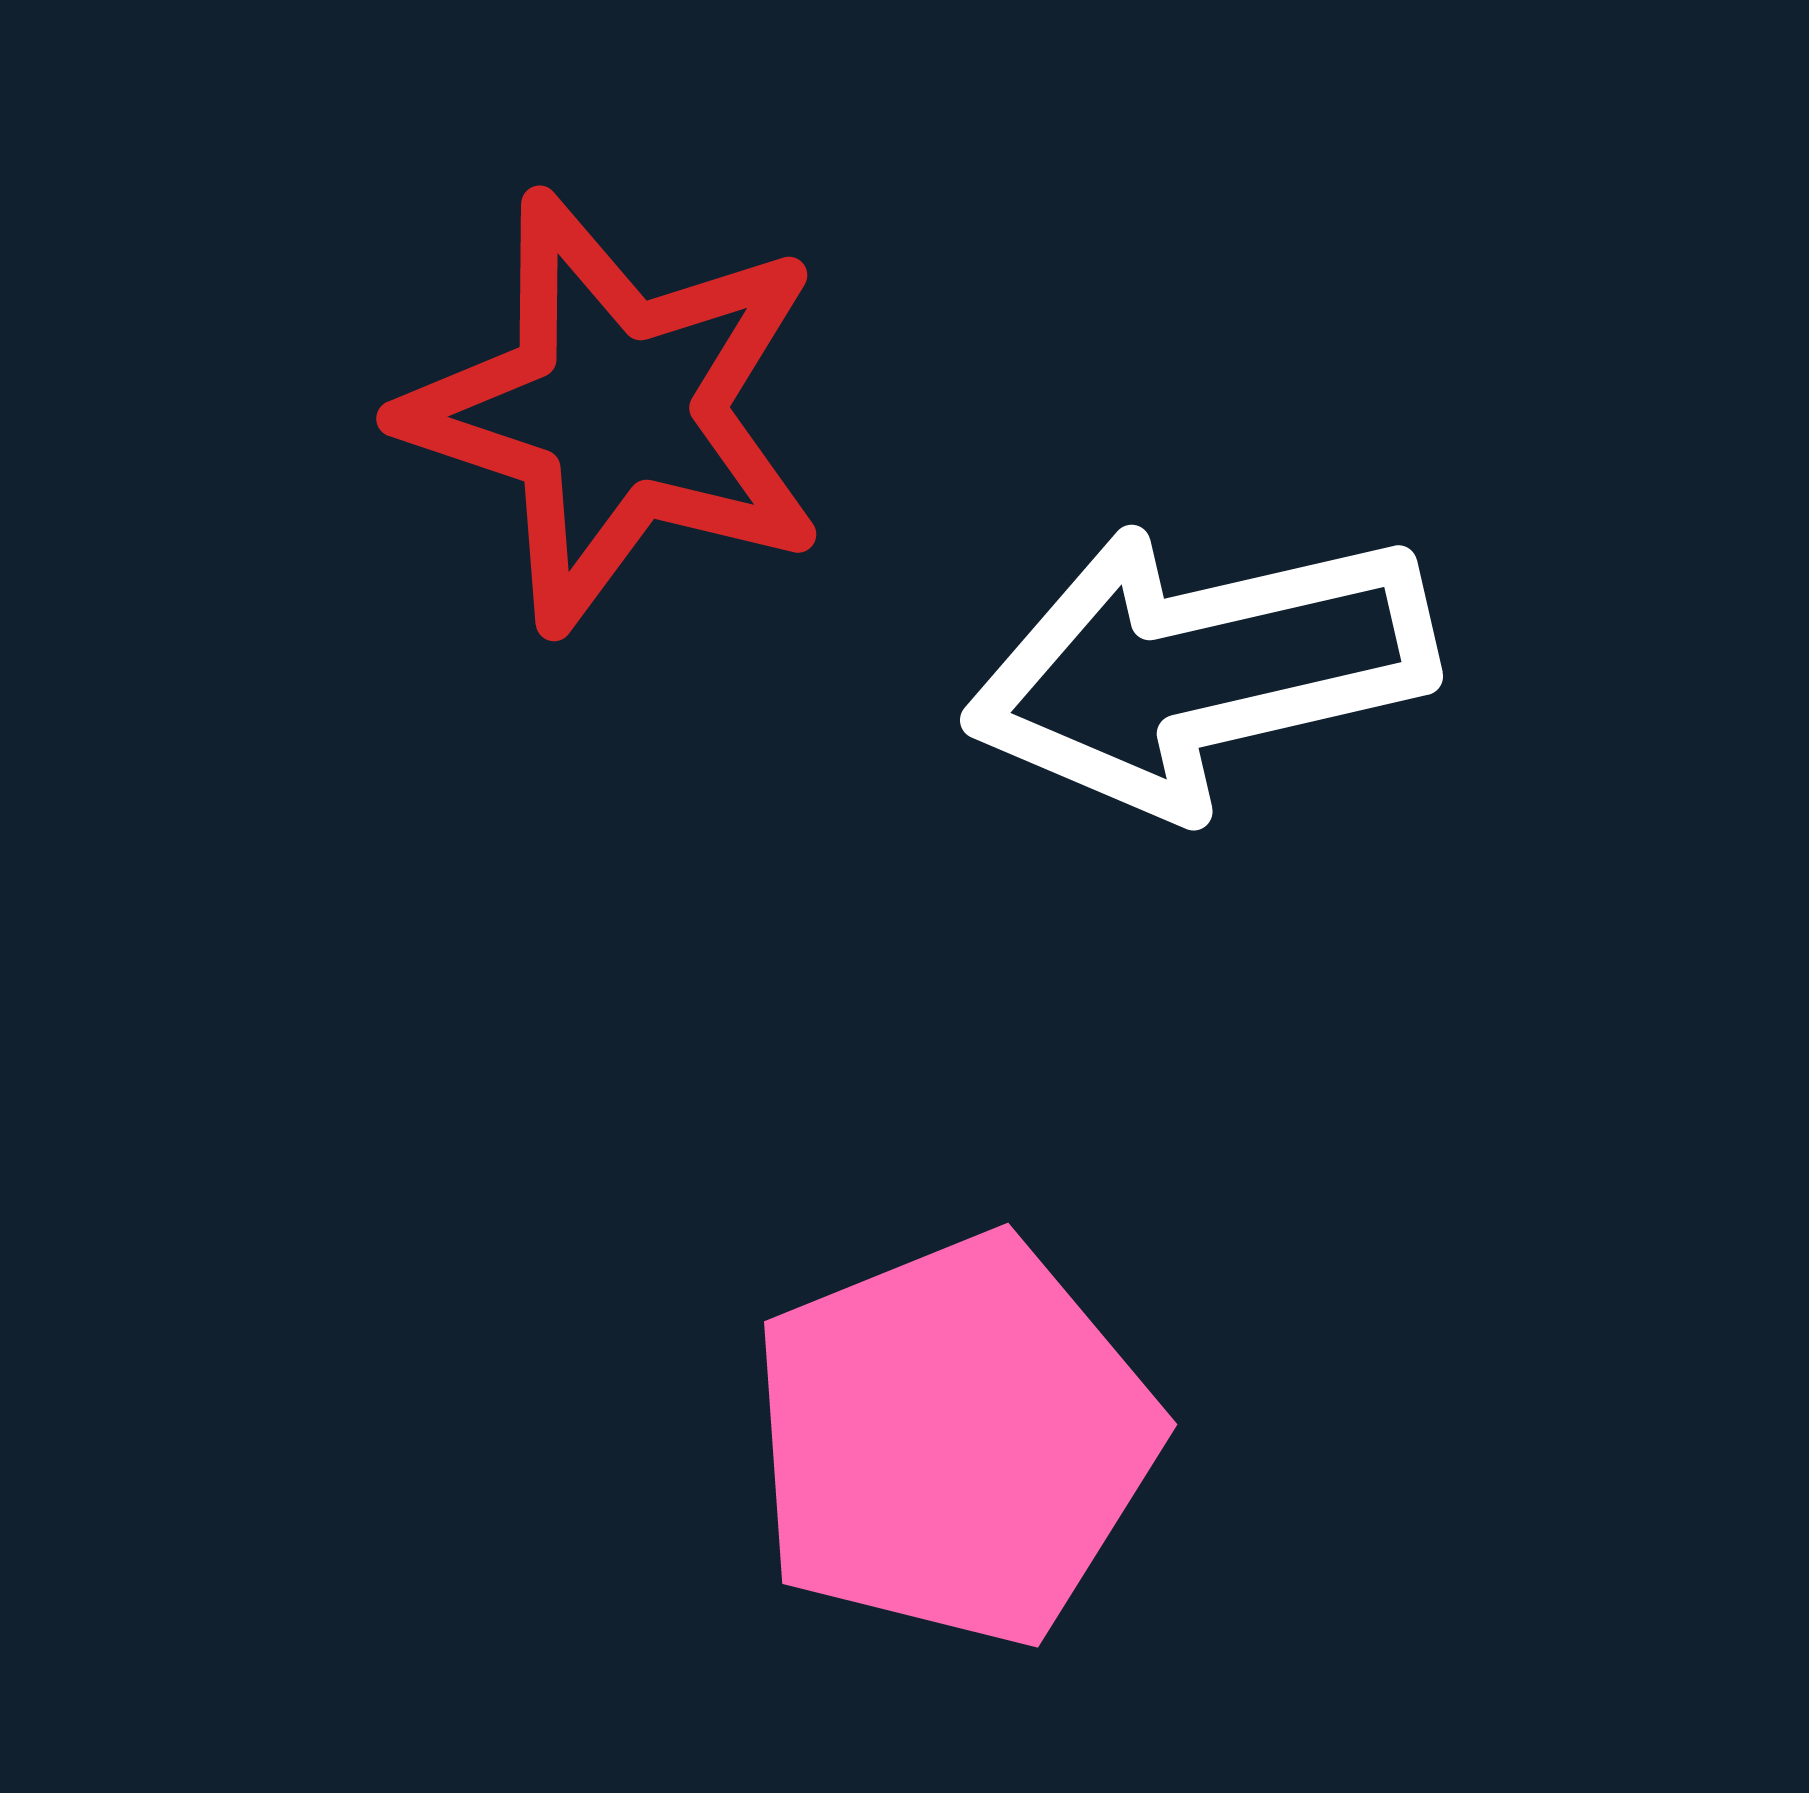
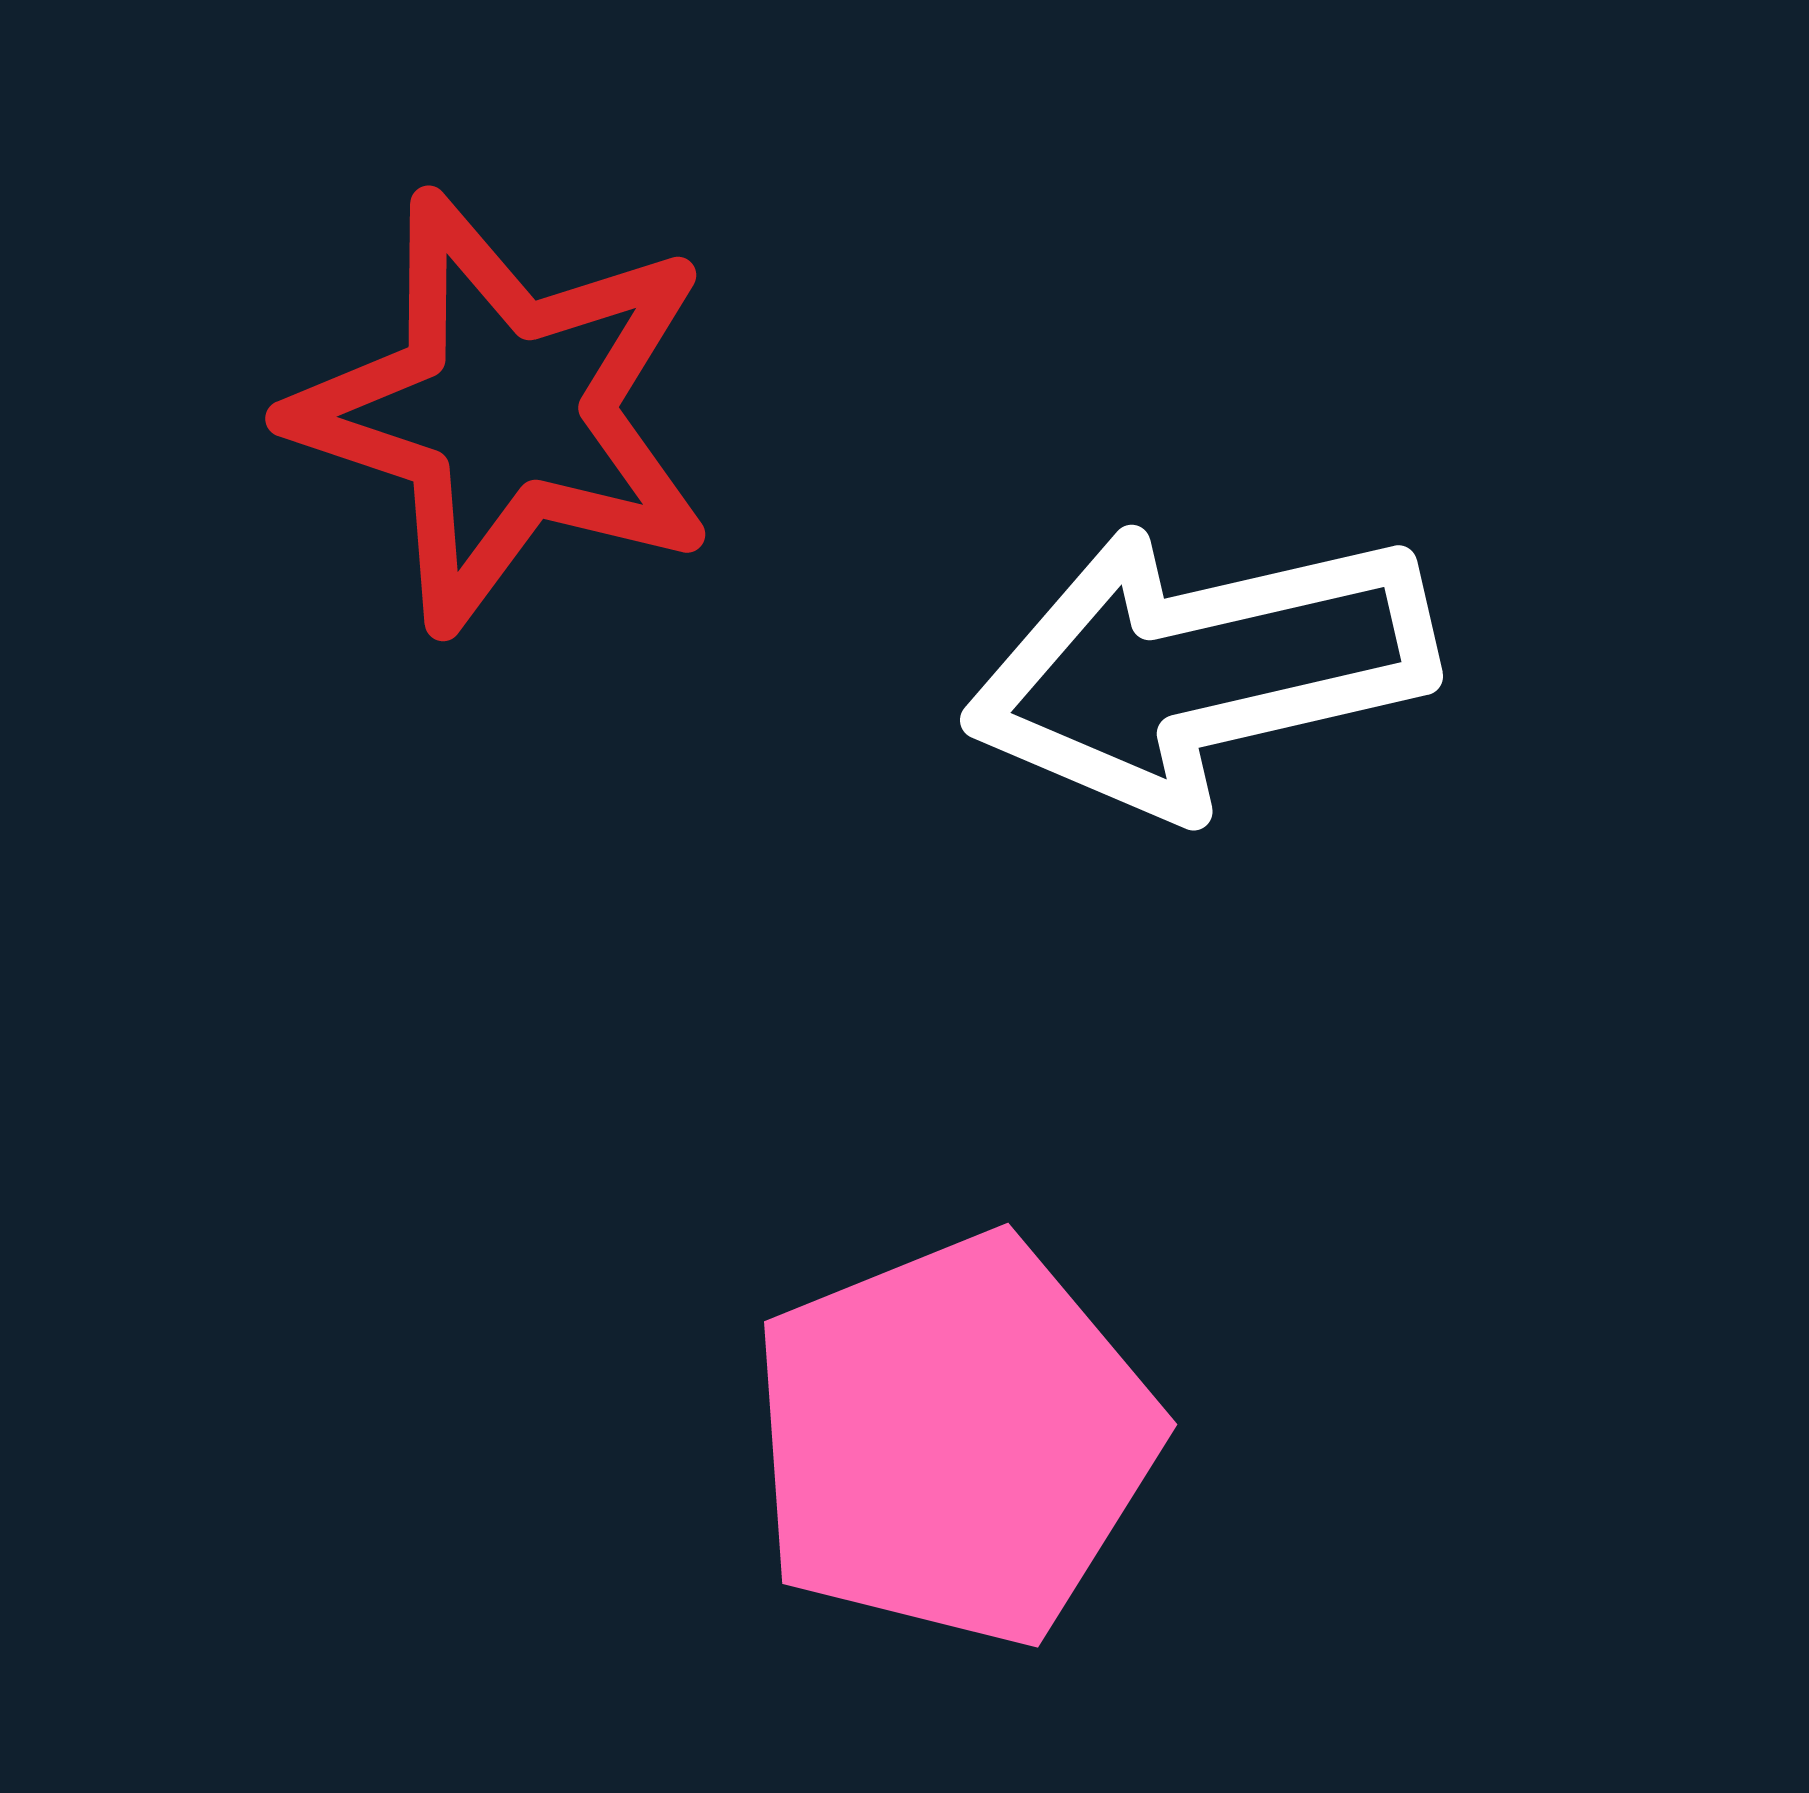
red star: moved 111 px left
